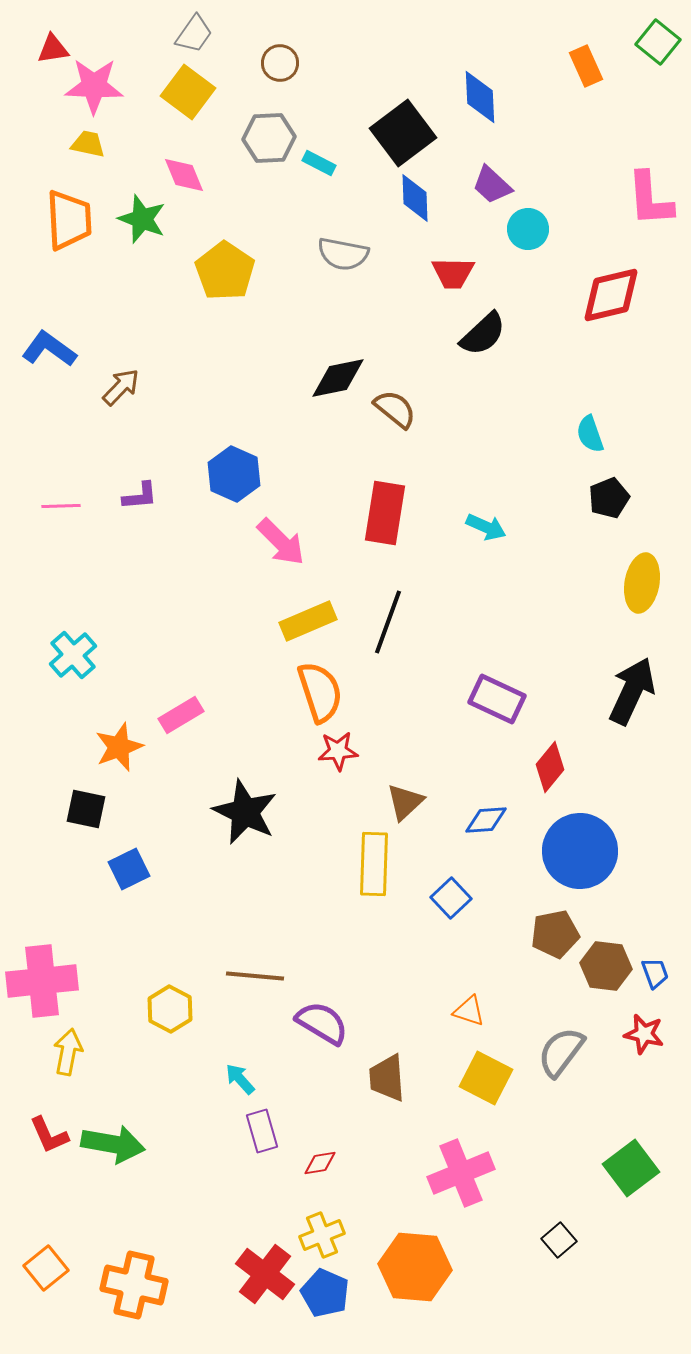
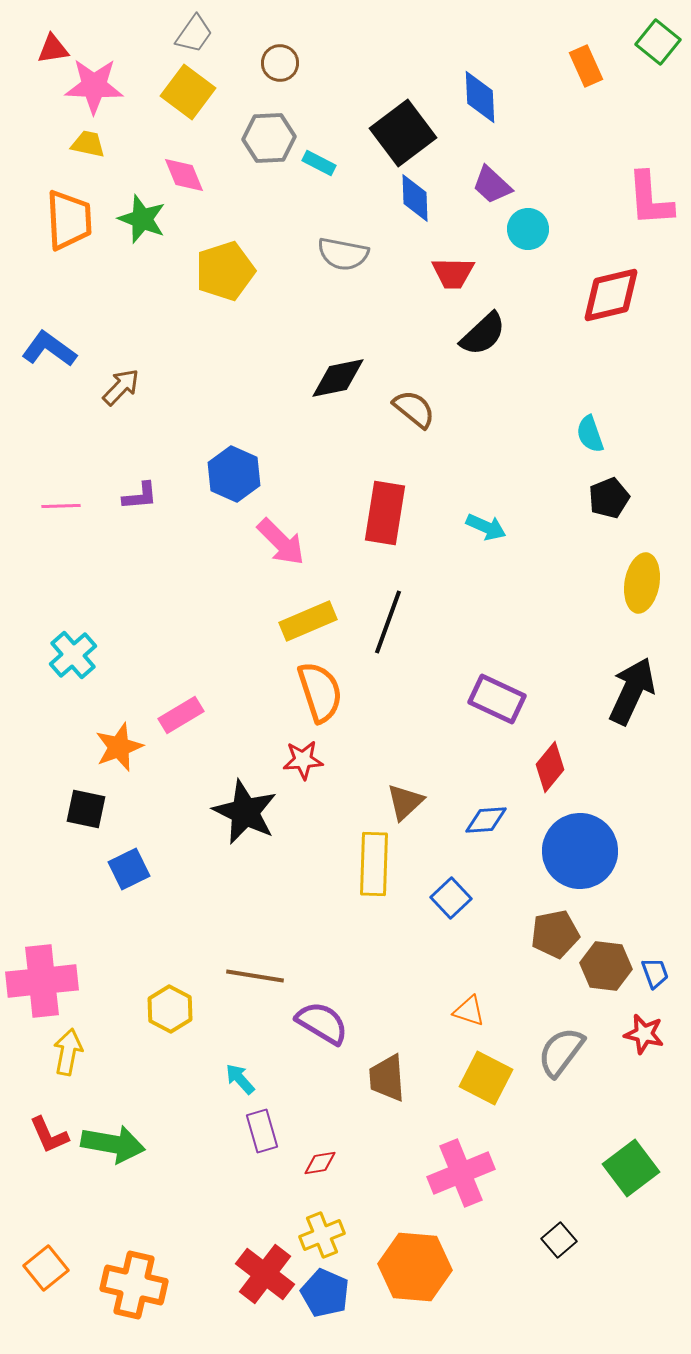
yellow pentagon at (225, 271): rotated 20 degrees clockwise
brown semicircle at (395, 409): moved 19 px right
red star at (338, 751): moved 35 px left, 9 px down
brown line at (255, 976): rotated 4 degrees clockwise
